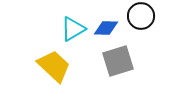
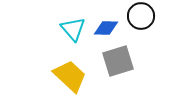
cyan triangle: rotated 40 degrees counterclockwise
yellow trapezoid: moved 16 px right, 10 px down
